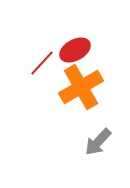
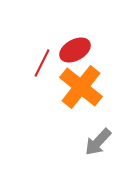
red line: rotated 16 degrees counterclockwise
orange cross: rotated 21 degrees counterclockwise
